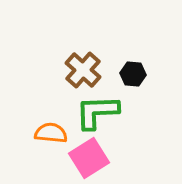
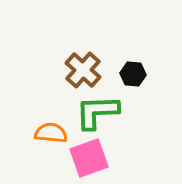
pink square: rotated 12 degrees clockwise
